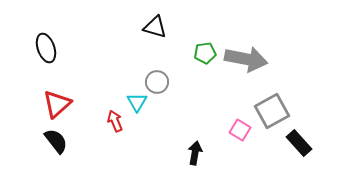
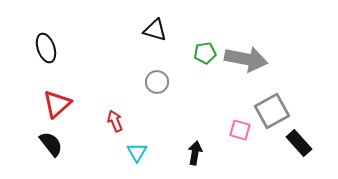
black triangle: moved 3 px down
cyan triangle: moved 50 px down
pink square: rotated 15 degrees counterclockwise
black semicircle: moved 5 px left, 3 px down
